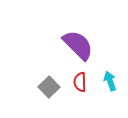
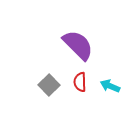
cyan arrow: moved 5 px down; rotated 48 degrees counterclockwise
gray square: moved 2 px up
